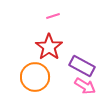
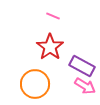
pink line: rotated 40 degrees clockwise
red star: moved 1 px right
orange circle: moved 7 px down
